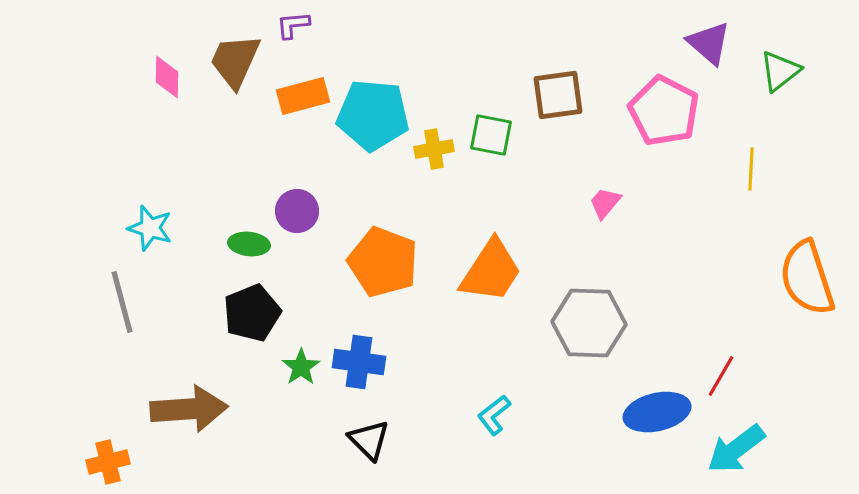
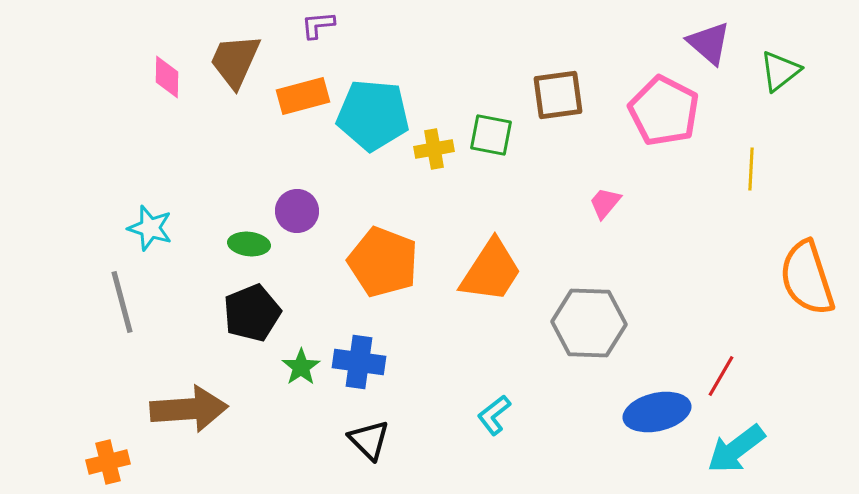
purple L-shape: moved 25 px right
